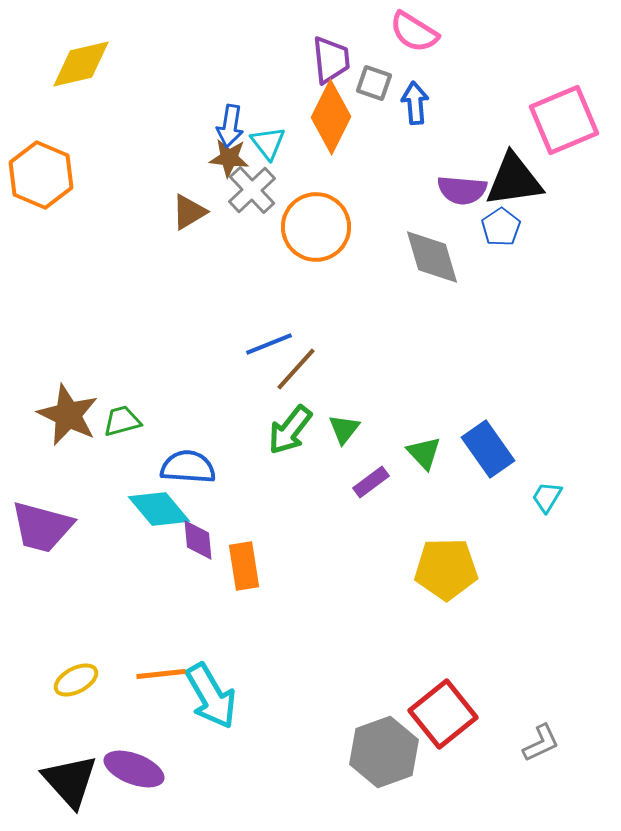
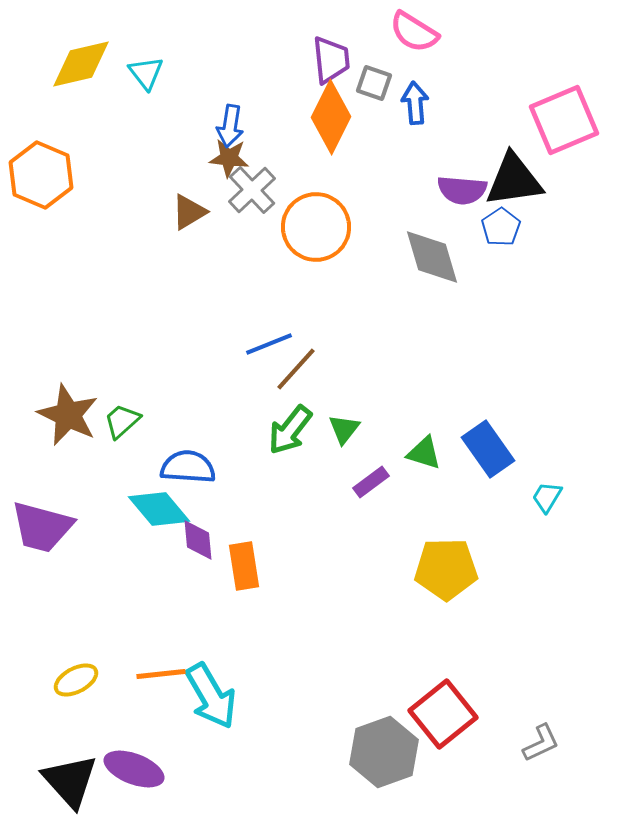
cyan triangle at (268, 143): moved 122 px left, 70 px up
green trapezoid at (122, 421): rotated 27 degrees counterclockwise
green triangle at (424, 453): rotated 30 degrees counterclockwise
